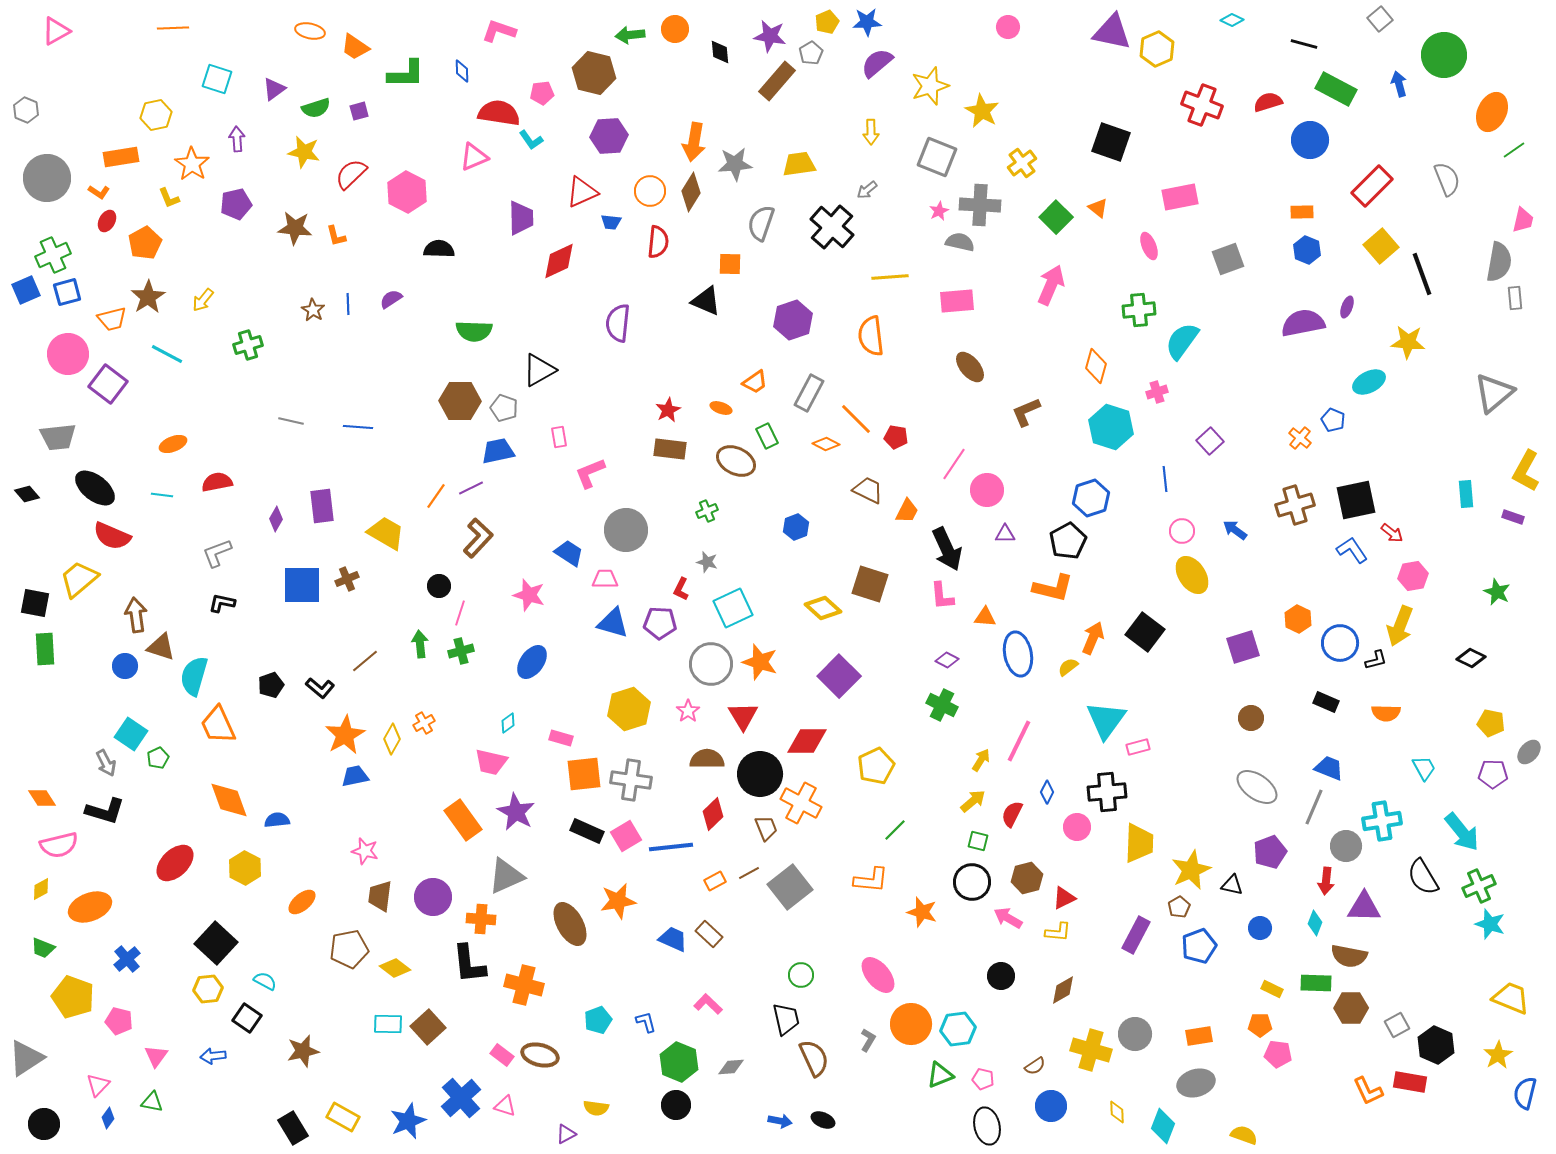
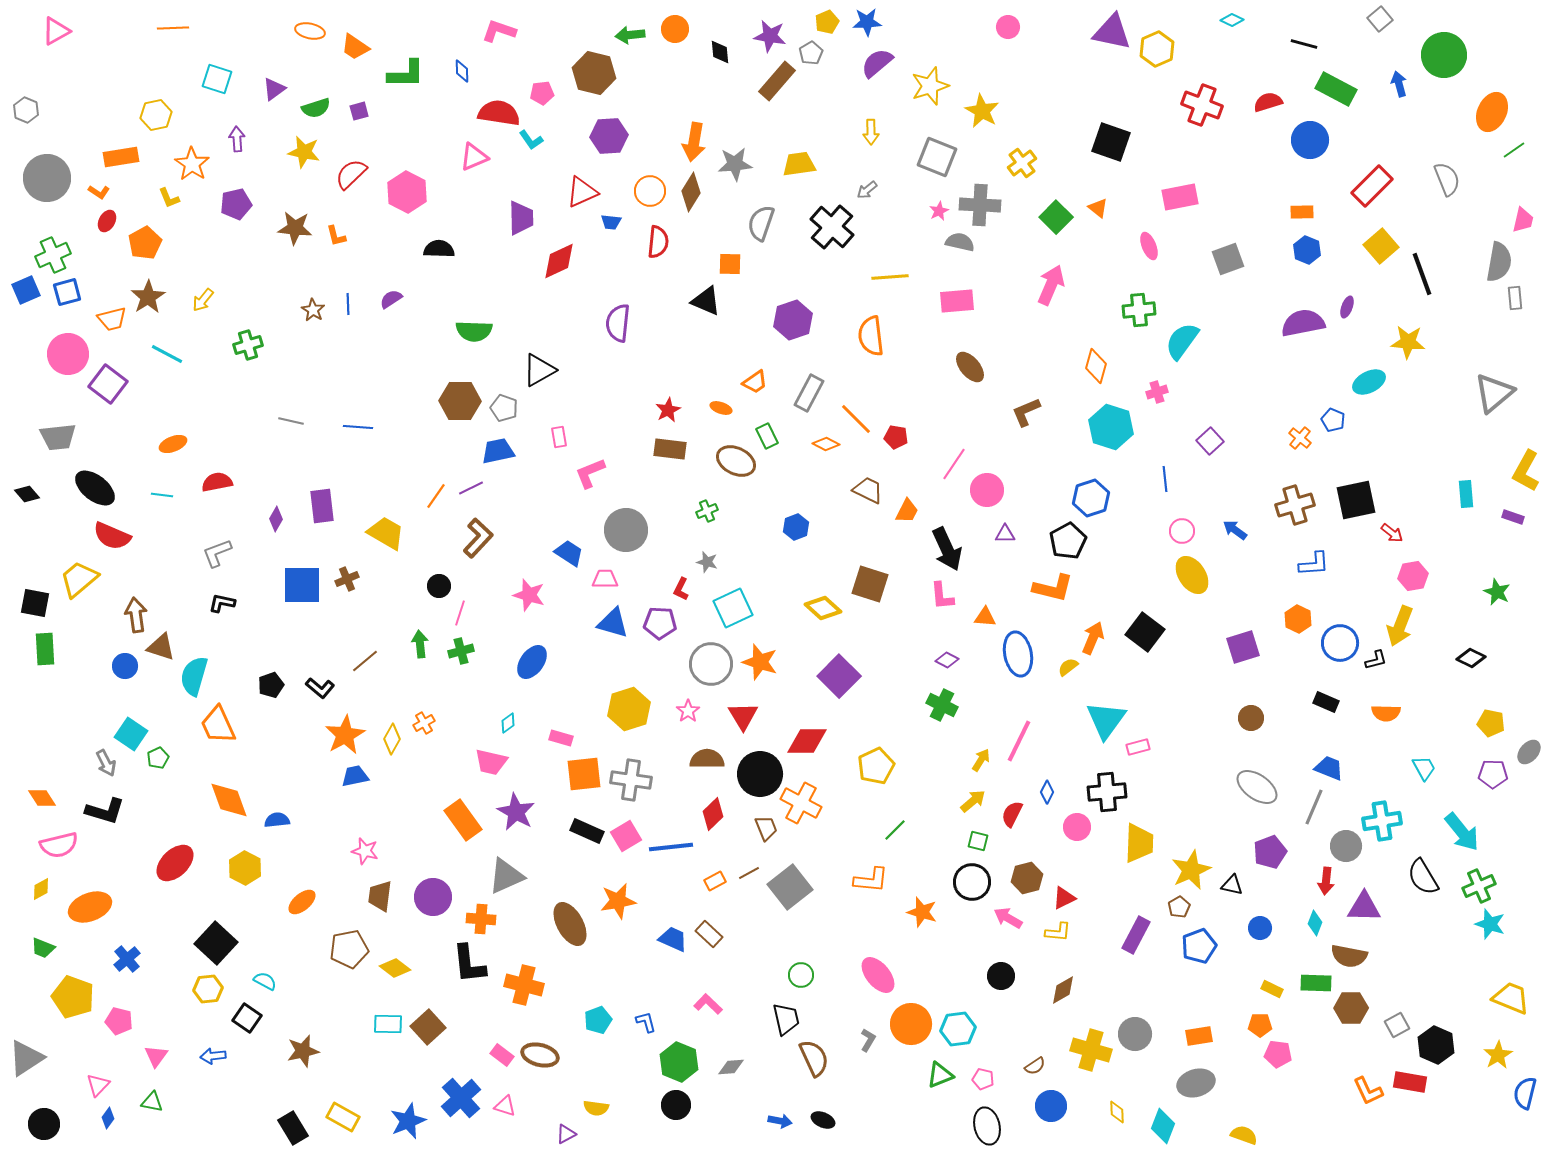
blue L-shape at (1352, 550): moved 38 px left, 14 px down; rotated 120 degrees clockwise
